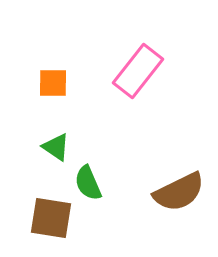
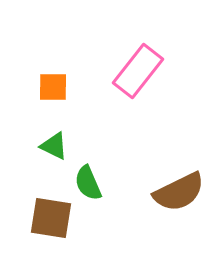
orange square: moved 4 px down
green triangle: moved 2 px left, 1 px up; rotated 8 degrees counterclockwise
